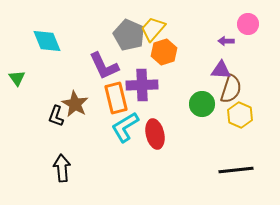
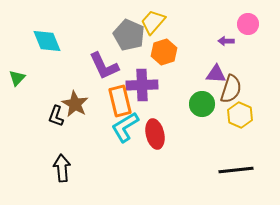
yellow trapezoid: moved 7 px up
purple triangle: moved 5 px left, 4 px down
green triangle: rotated 18 degrees clockwise
orange rectangle: moved 4 px right, 3 px down
